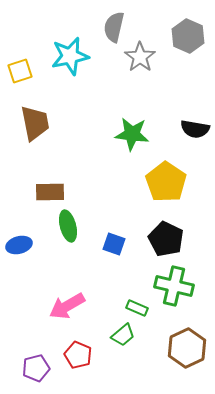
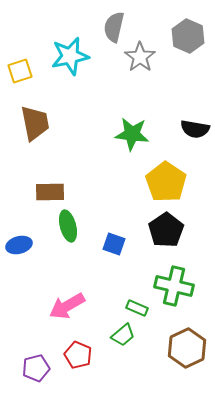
black pentagon: moved 9 px up; rotated 12 degrees clockwise
